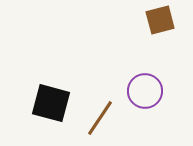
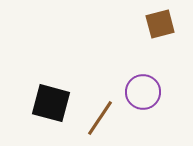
brown square: moved 4 px down
purple circle: moved 2 px left, 1 px down
